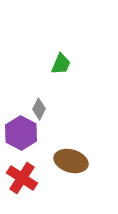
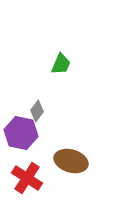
gray diamond: moved 2 px left, 2 px down; rotated 10 degrees clockwise
purple hexagon: rotated 16 degrees counterclockwise
red cross: moved 5 px right
